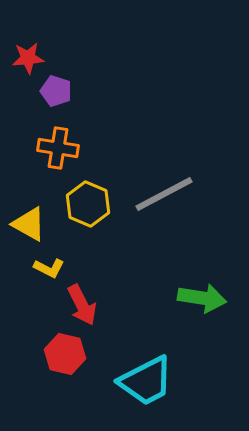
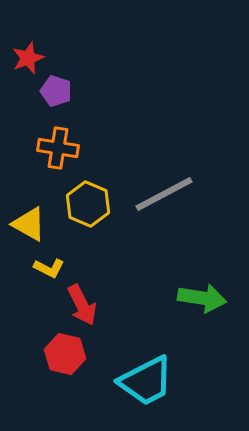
red star: rotated 16 degrees counterclockwise
